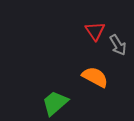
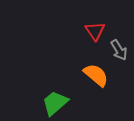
gray arrow: moved 1 px right, 5 px down
orange semicircle: moved 1 px right, 2 px up; rotated 12 degrees clockwise
